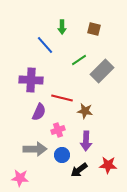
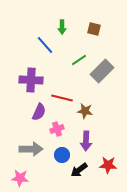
pink cross: moved 1 px left, 1 px up
gray arrow: moved 4 px left
